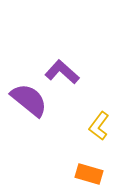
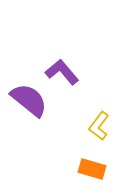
purple L-shape: rotated 8 degrees clockwise
orange rectangle: moved 3 px right, 5 px up
